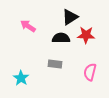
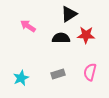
black triangle: moved 1 px left, 3 px up
gray rectangle: moved 3 px right, 10 px down; rotated 24 degrees counterclockwise
cyan star: rotated 14 degrees clockwise
